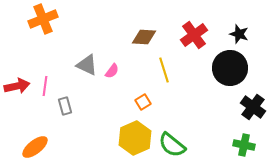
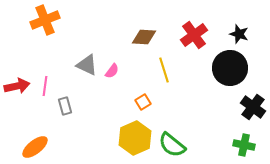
orange cross: moved 2 px right, 1 px down
